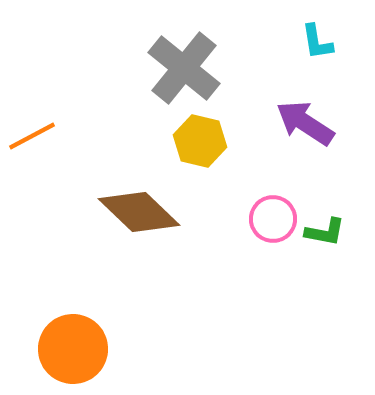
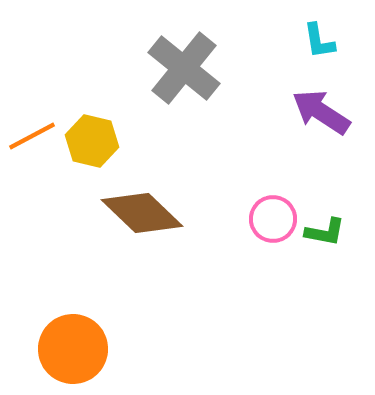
cyan L-shape: moved 2 px right, 1 px up
purple arrow: moved 16 px right, 11 px up
yellow hexagon: moved 108 px left
brown diamond: moved 3 px right, 1 px down
